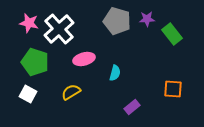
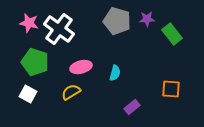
white cross: rotated 12 degrees counterclockwise
pink ellipse: moved 3 px left, 8 px down
orange square: moved 2 px left
